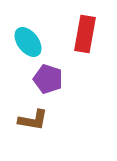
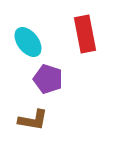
red rectangle: rotated 21 degrees counterclockwise
